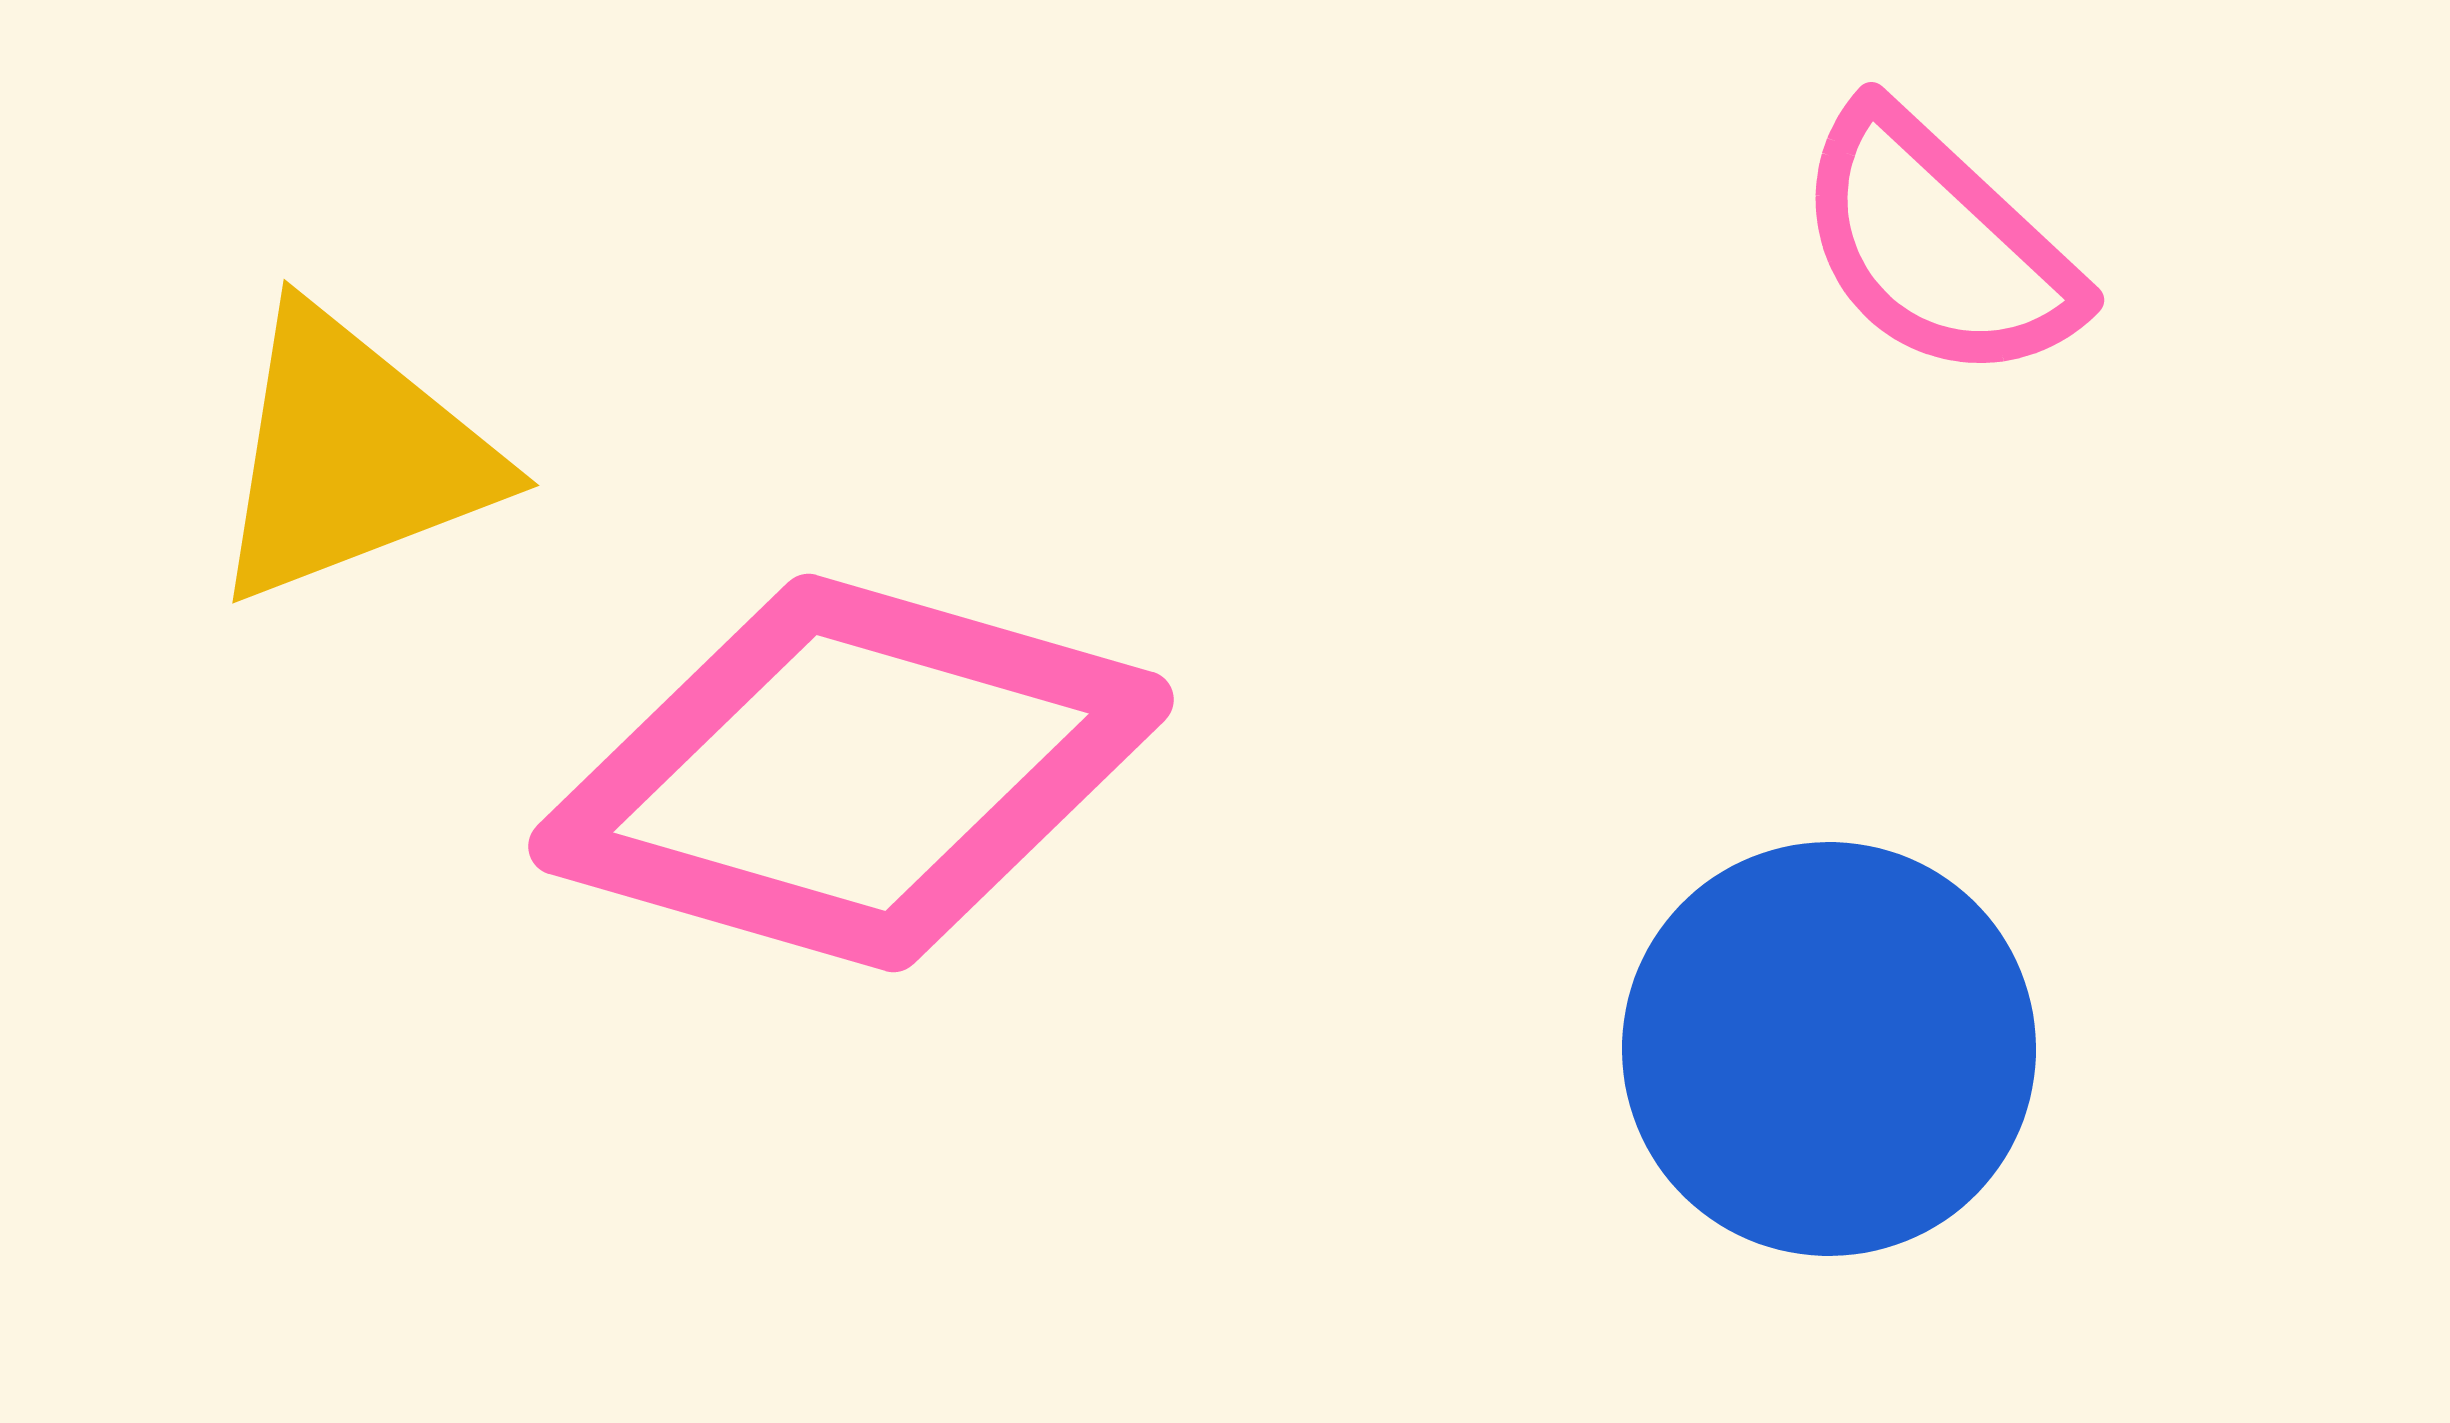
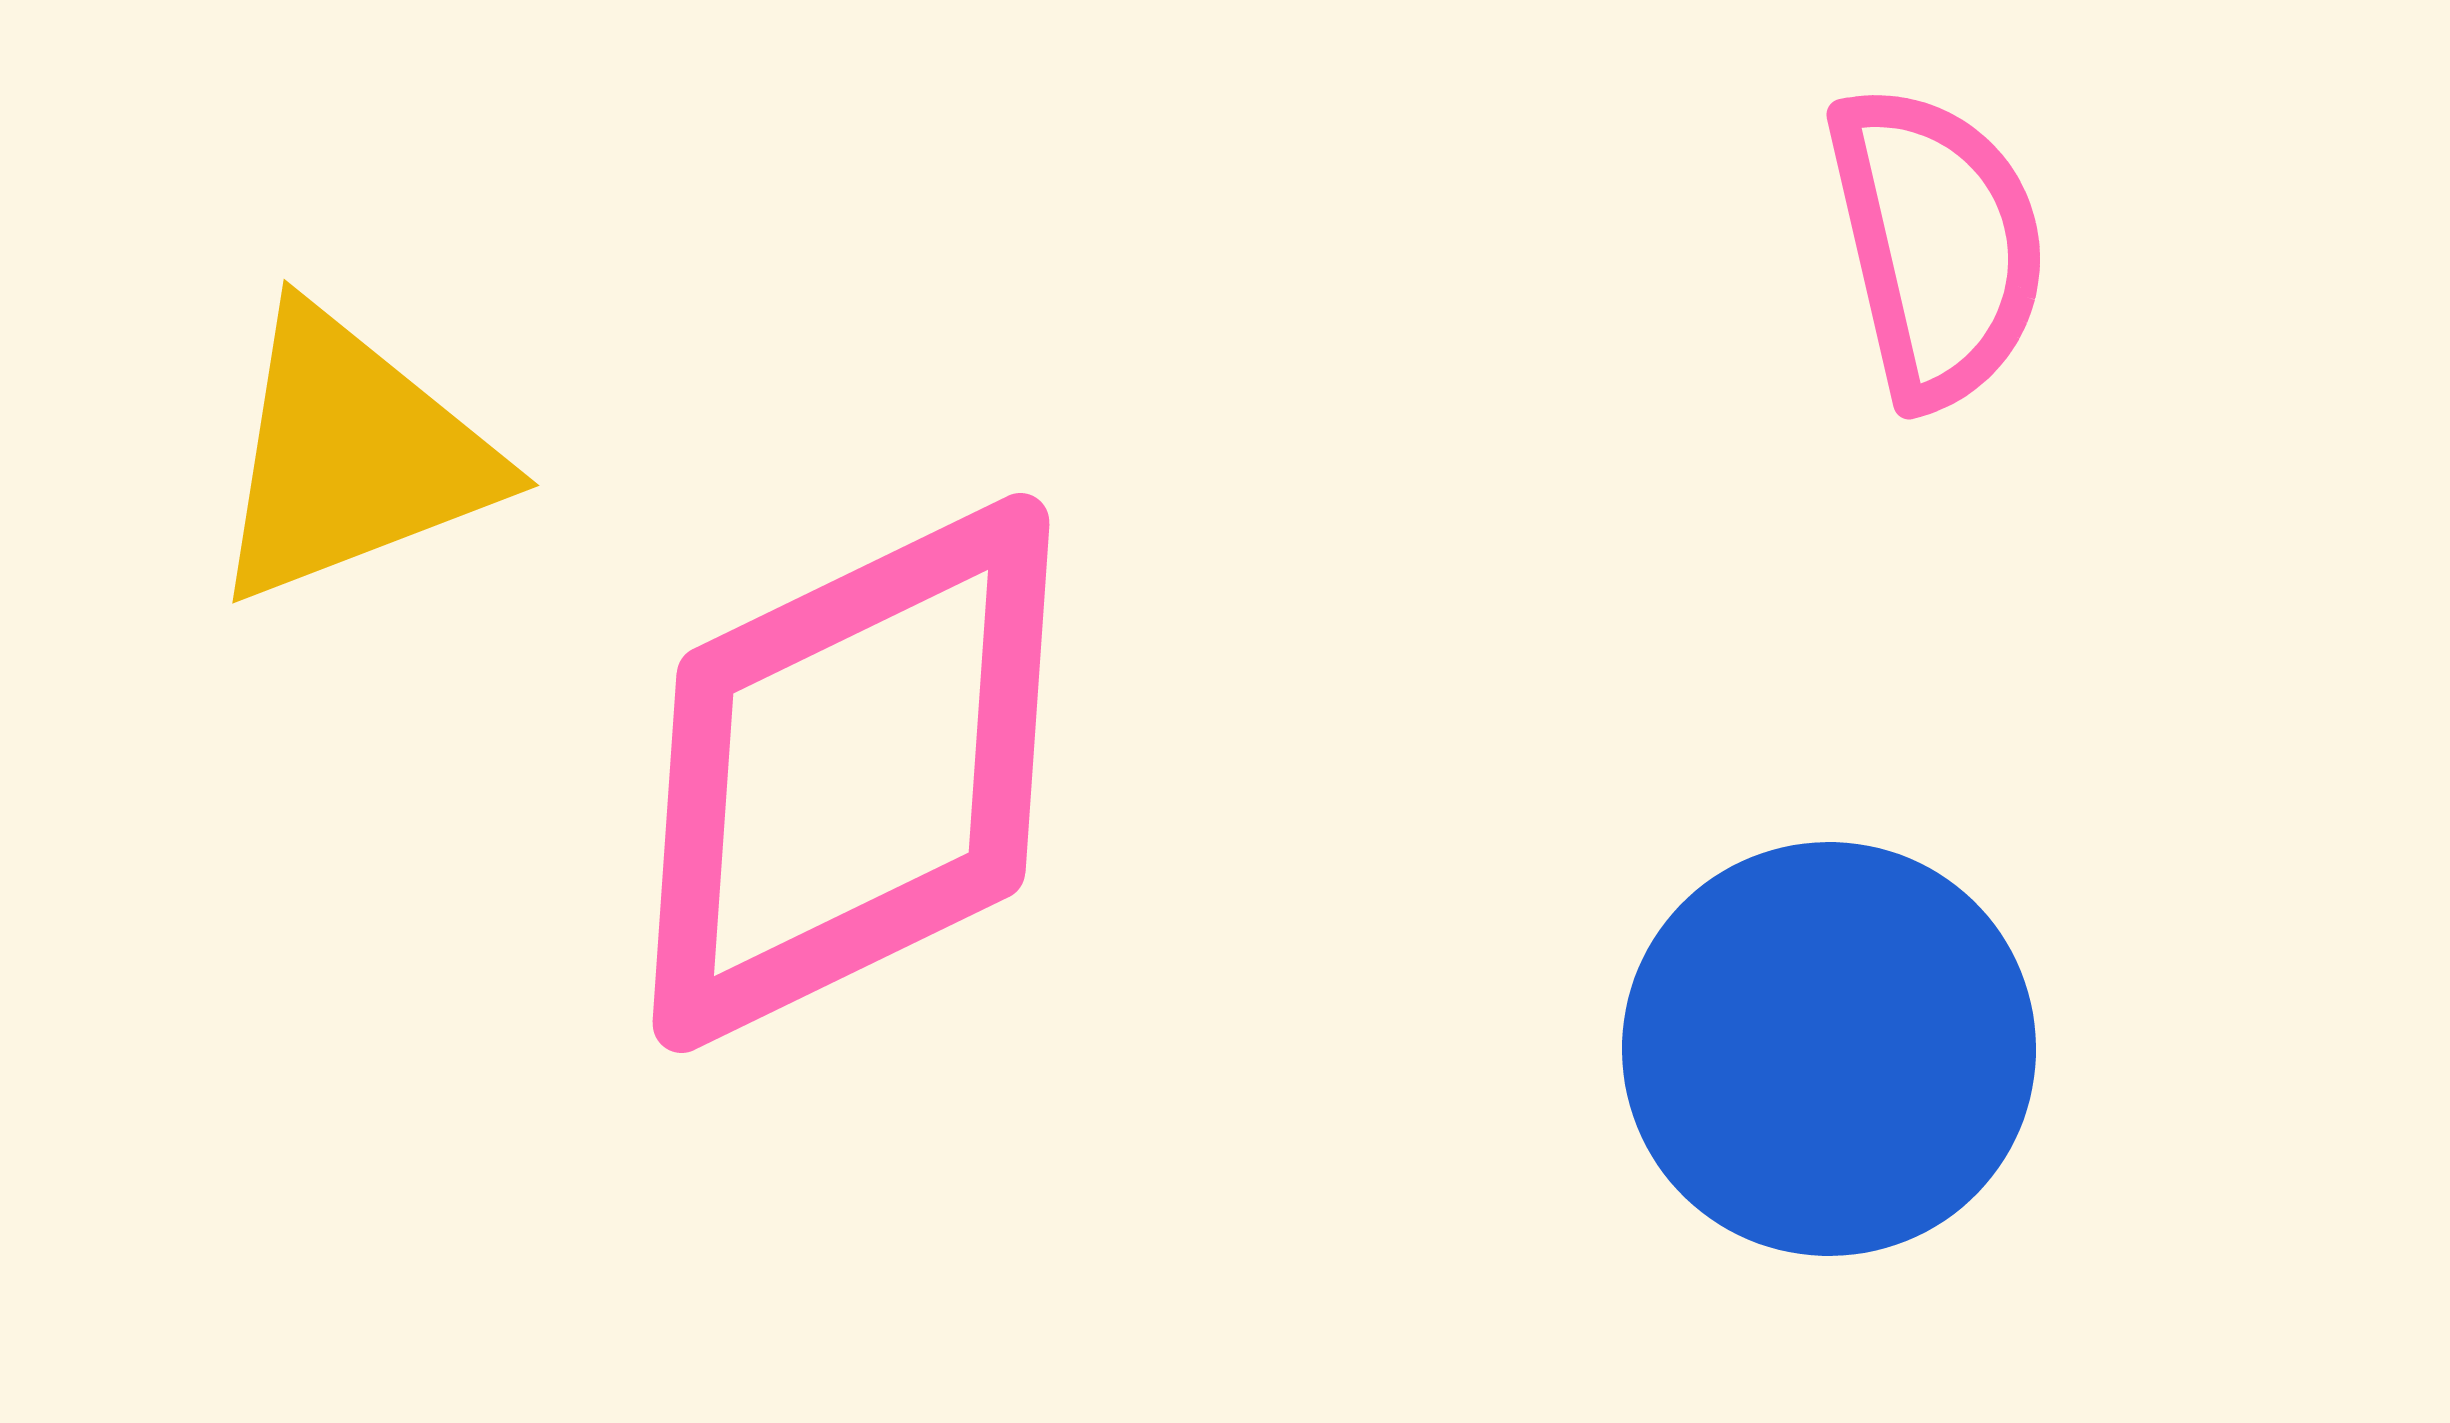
pink semicircle: rotated 146 degrees counterclockwise
pink diamond: rotated 42 degrees counterclockwise
